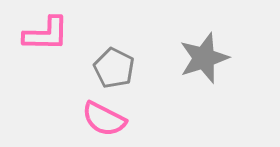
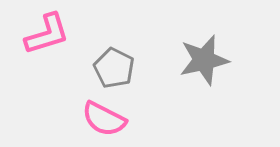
pink L-shape: moved 1 px right; rotated 18 degrees counterclockwise
gray star: moved 2 px down; rotated 6 degrees clockwise
